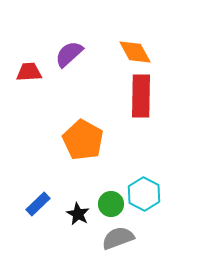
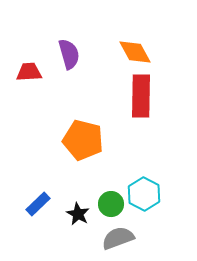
purple semicircle: rotated 116 degrees clockwise
orange pentagon: rotated 15 degrees counterclockwise
